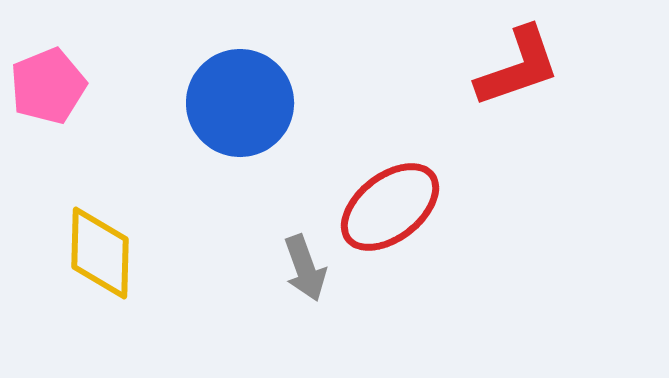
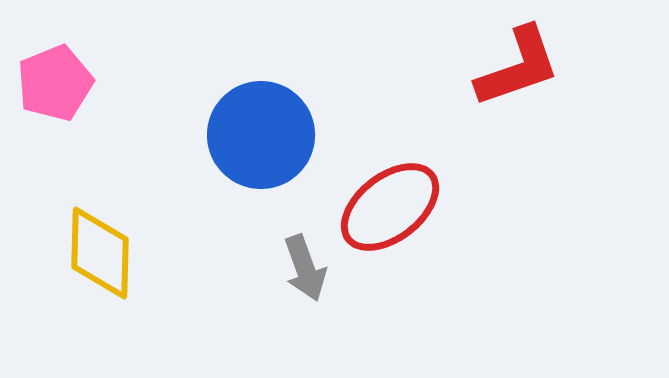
pink pentagon: moved 7 px right, 3 px up
blue circle: moved 21 px right, 32 px down
